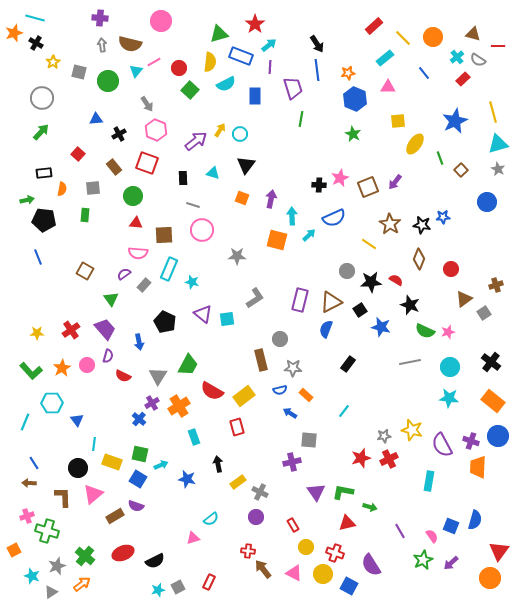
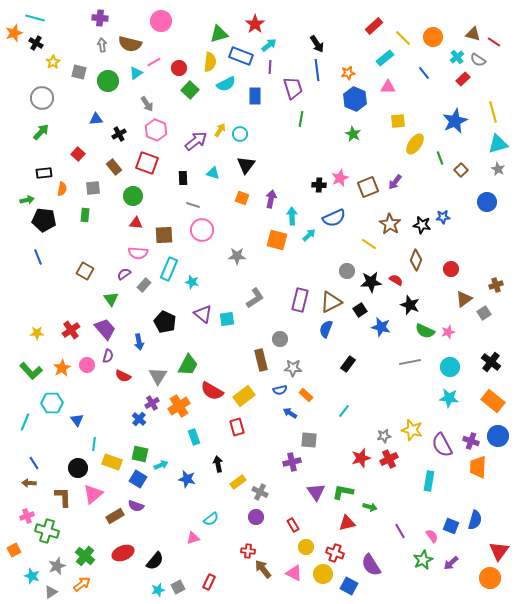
red line at (498, 46): moved 4 px left, 4 px up; rotated 32 degrees clockwise
cyan triangle at (136, 71): moved 2 px down; rotated 16 degrees clockwise
brown diamond at (419, 259): moved 3 px left, 1 px down
black semicircle at (155, 561): rotated 24 degrees counterclockwise
